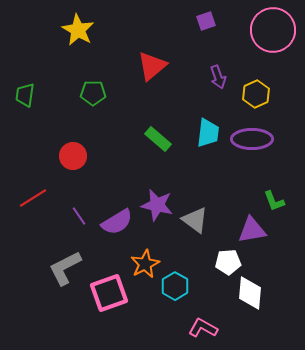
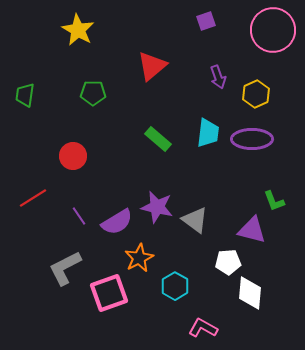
purple star: moved 2 px down
purple triangle: rotated 24 degrees clockwise
orange star: moved 6 px left, 6 px up
